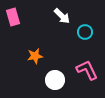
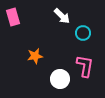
cyan circle: moved 2 px left, 1 px down
pink L-shape: moved 2 px left, 4 px up; rotated 35 degrees clockwise
white circle: moved 5 px right, 1 px up
